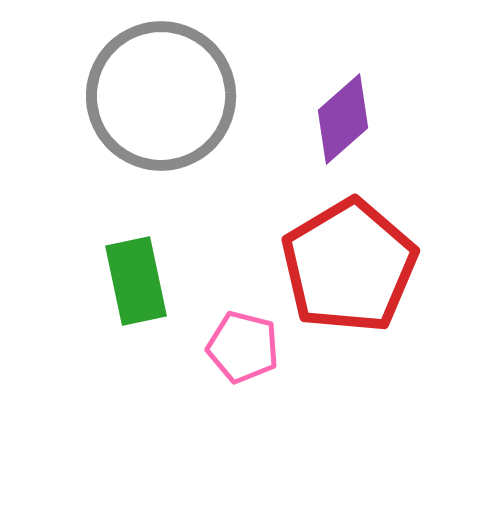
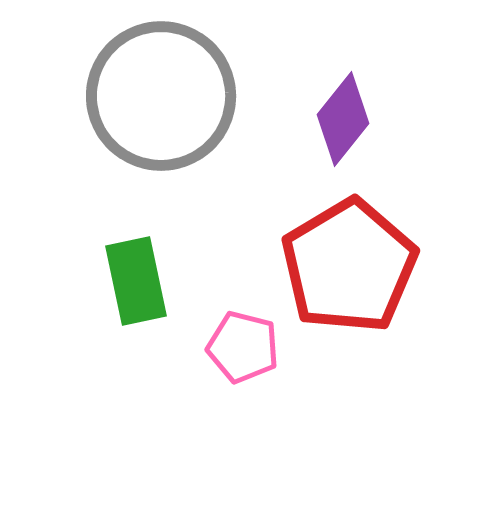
purple diamond: rotated 10 degrees counterclockwise
